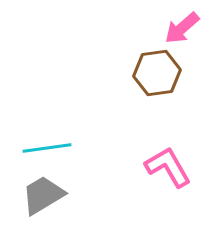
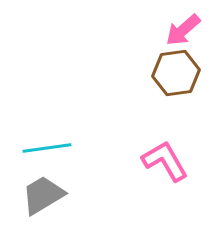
pink arrow: moved 1 px right, 2 px down
brown hexagon: moved 19 px right
pink L-shape: moved 3 px left, 6 px up
